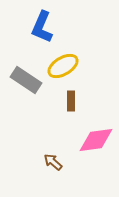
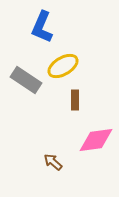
brown rectangle: moved 4 px right, 1 px up
